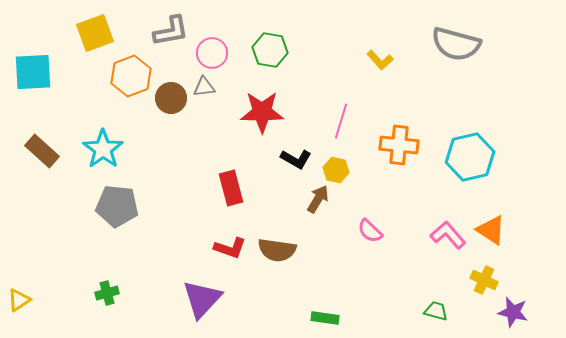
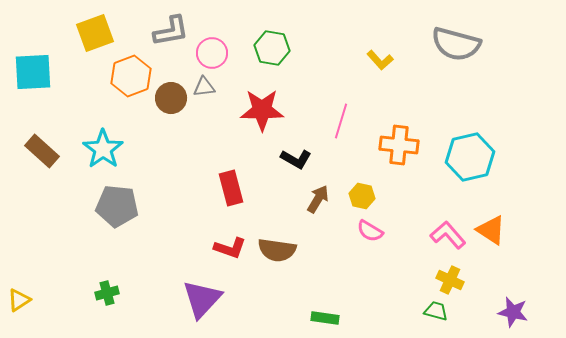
green hexagon: moved 2 px right, 2 px up
red star: moved 2 px up
yellow hexagon: moved 26 px right, 26 px down
pink semicircle: rotated 12 degrees counterclockwise
yellow cross: moved 34 px left
